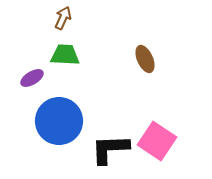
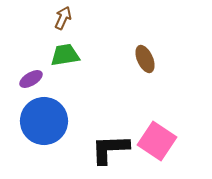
green trapezoid: rotated 12 degrees counterclockwise
purple ellipse: moved 1 px left, 1 px down
blue circle: moved 15 px left
